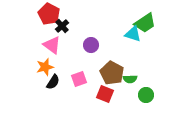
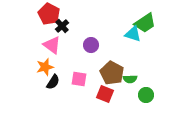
pink square: rotated 28 degrees clockwise
